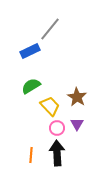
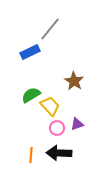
blue rectangle: moved 1 px down
green semicircle: moved 9 px down
brown star: moved 3 px left, 16 px up
purple triangle: rotated 40 degrees clockwise
black arrow: moved 2 px right; rotated 85 degrees counterclockwise
